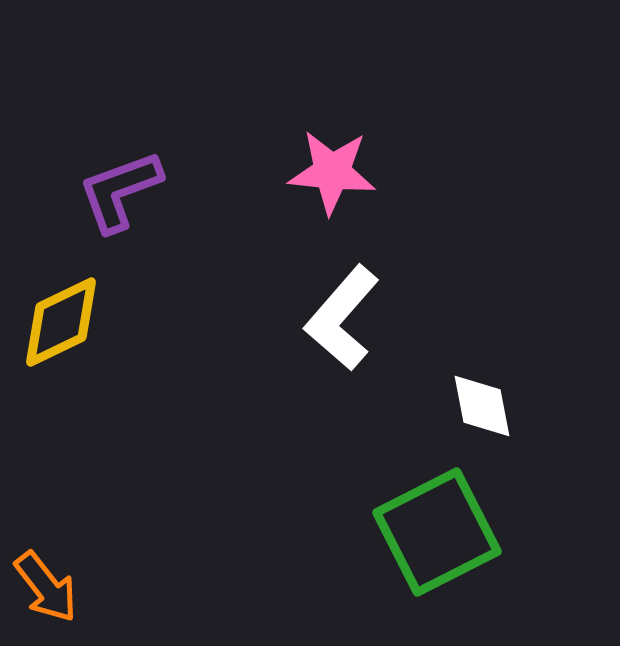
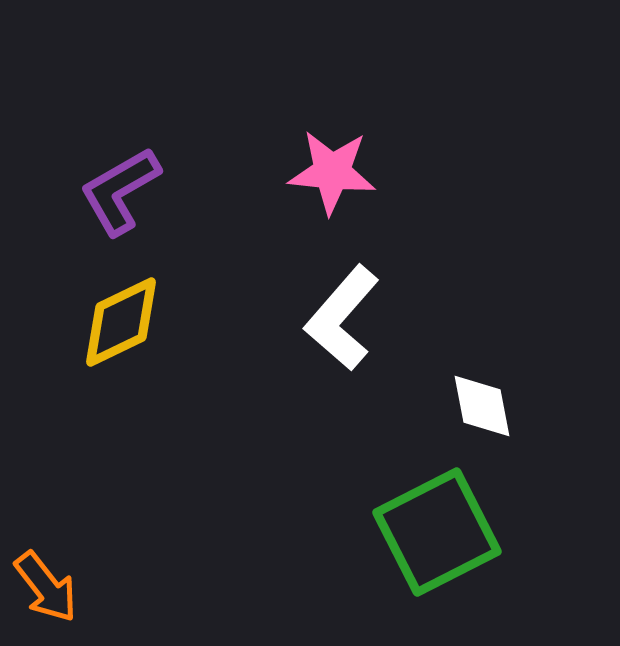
purple L-shape: rotated 10 degrees counterclockwise
yellow diamond: moved 60 px right
